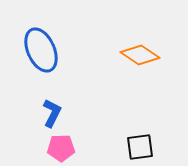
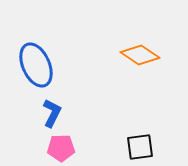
blue ellipse: moved 5 px left, 15 px down
